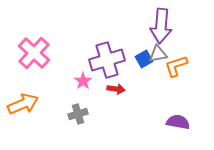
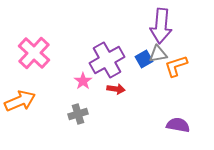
purple cross: rotated 12 degrees counterclockwise
orange arrow: moved 3 px left, 3 px up
purple semicircle: moved 3 px down
